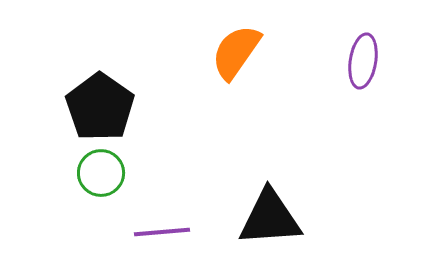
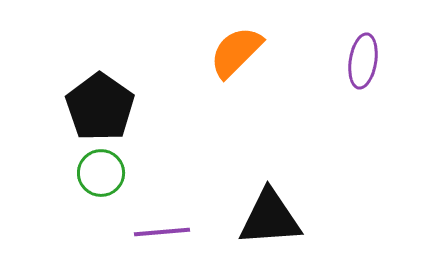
orange semicircle: rotated 10 degrees clockwise
